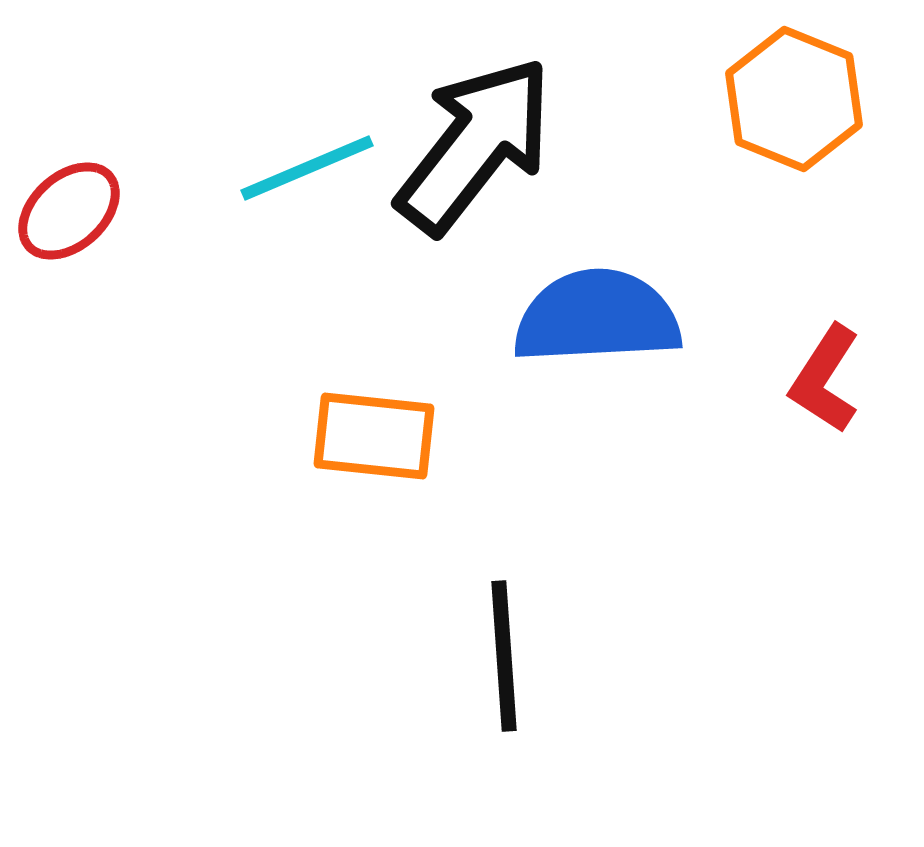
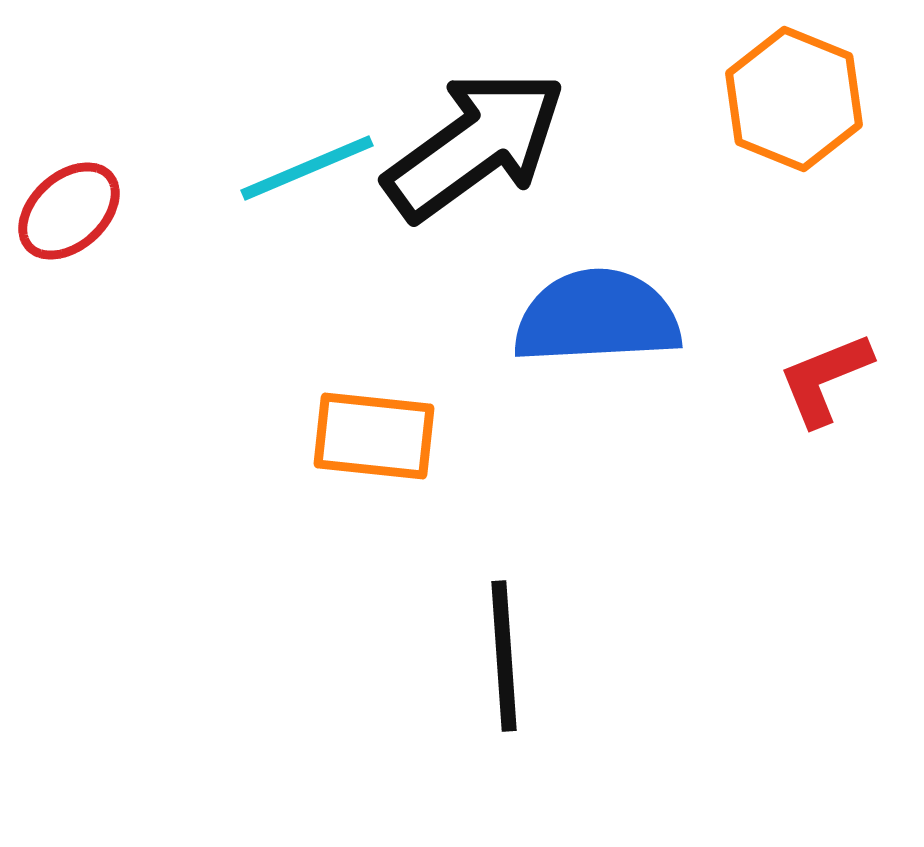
black arrow: rotated 16 degrees clockwise
red L-shape: rotated 35 degrees clockwise
